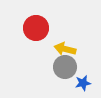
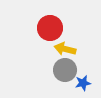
red circle: moved 14 px right
gray circle: moved 3 px down
